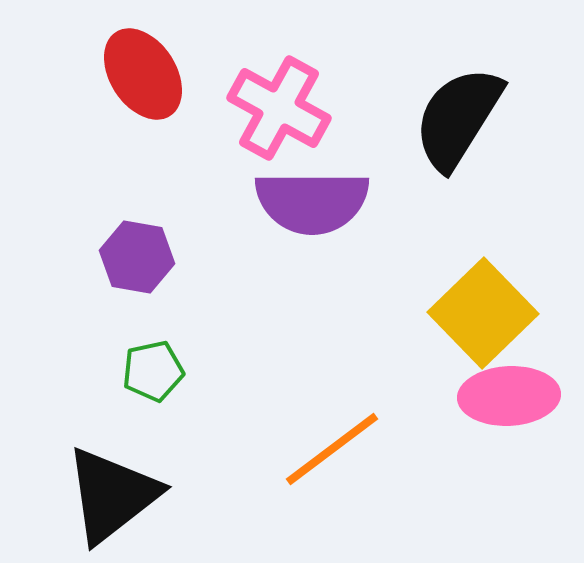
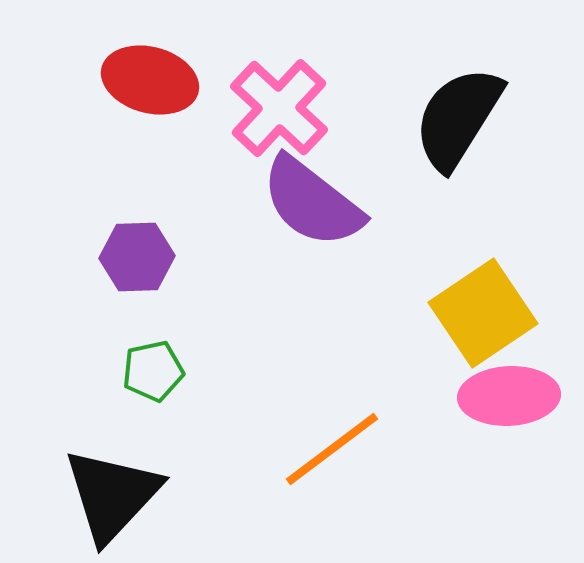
red ellipse: moved 7 px right, 6 px down; rotated 42 degrees counterclockwise
pink cross: rotated 14 degrees clockwise
purple semicircle: rotated 38 degrees clockwise
purple hexagon: rotated 12 degrees counterclockwise
yellow square: rotated 10 degrees clockwise
black triangle: rotated 9 degrees counterclockwise
